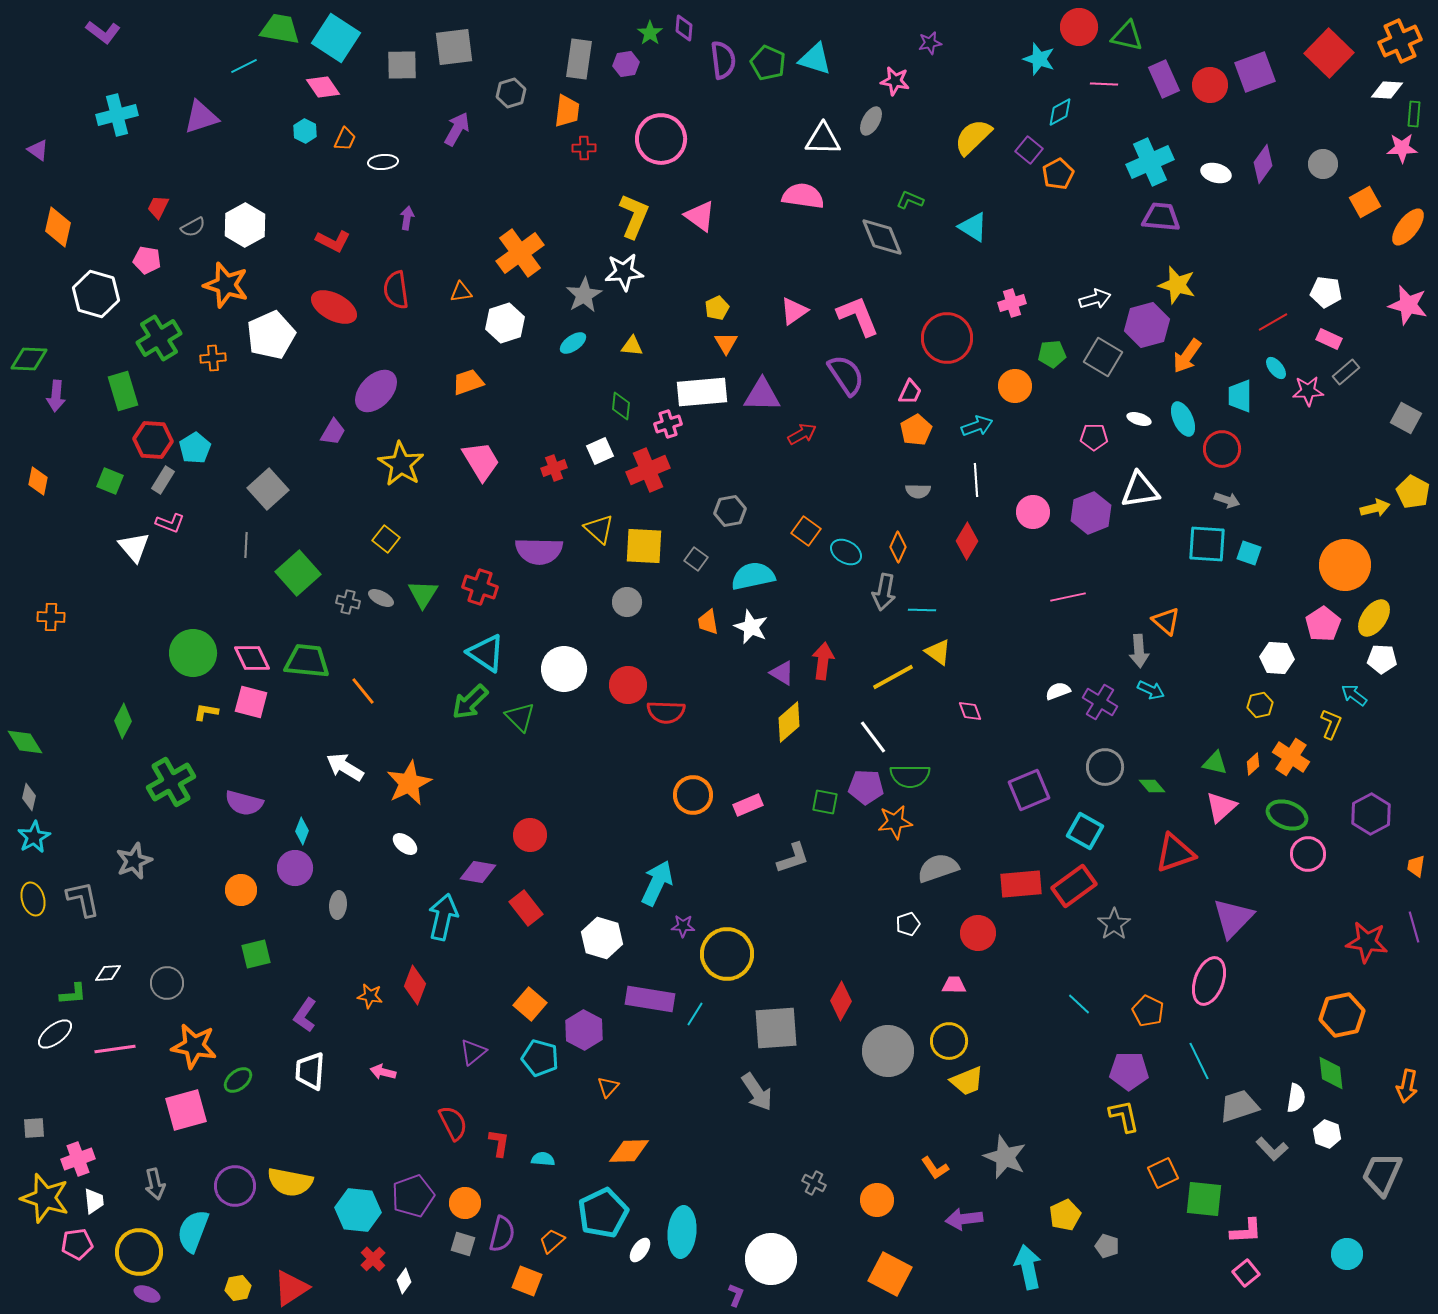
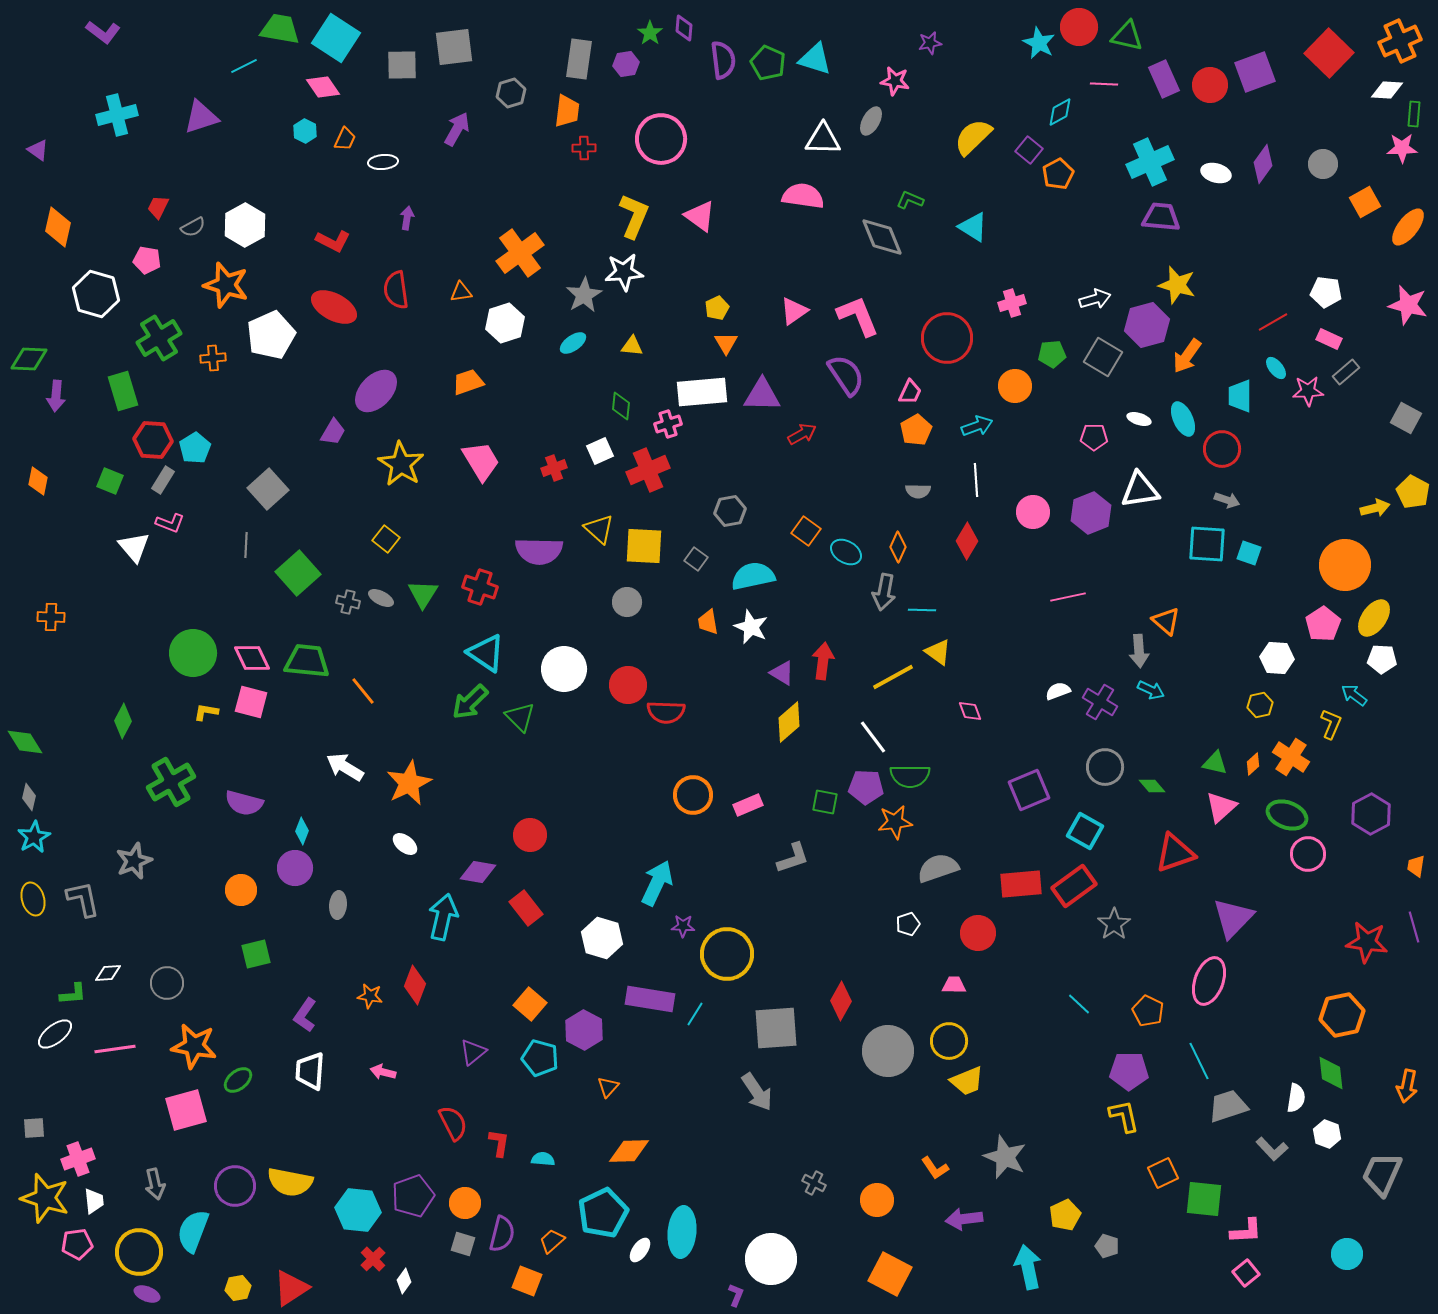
cyan star at (1039, 59): moved 16 px up; rotated 8 degrees clockwise
gray trapezoid at (1239, 1106): moved 11 px left
